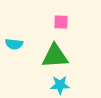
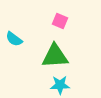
pink square: moved 1 px left, 1 px up; rotated 21 degrees clockwise
cyan semicircle: moved 5 px up; rotated 30 degrees clockwise
